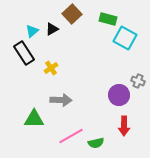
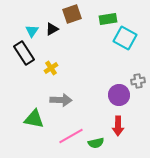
brown square: rotated 24 degrees clockwise
green rectangle: rotated 24 degrees counterclockwise
cyan triangle: rotated 16 degrees counterclockwise
gray cross: rotated 32 degrees counterclockwise
green triangle: rotated 10 degrees clockwise
red arrow: moved 6 px left
